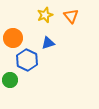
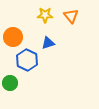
yellow star: rotated 21 degrees clockwise
orange circle: moved 1 px up
green circle: moved 3 px down
